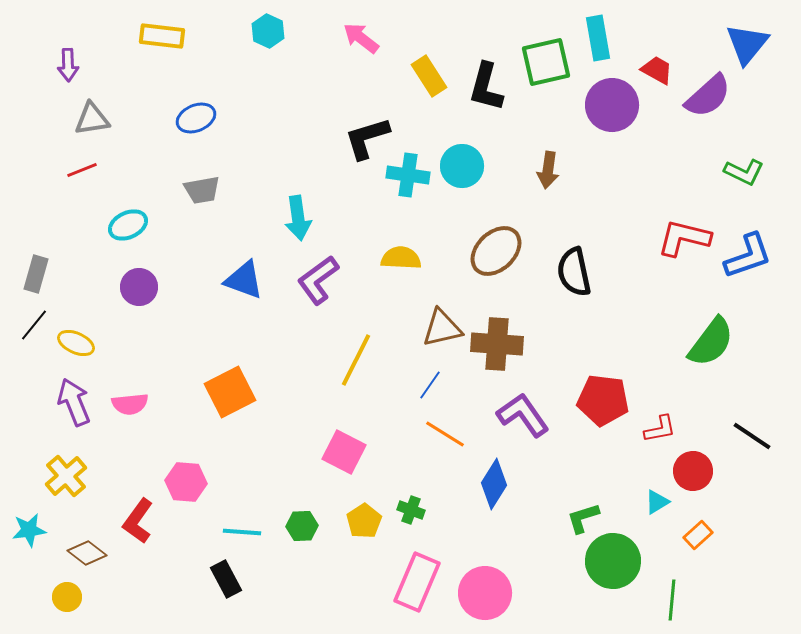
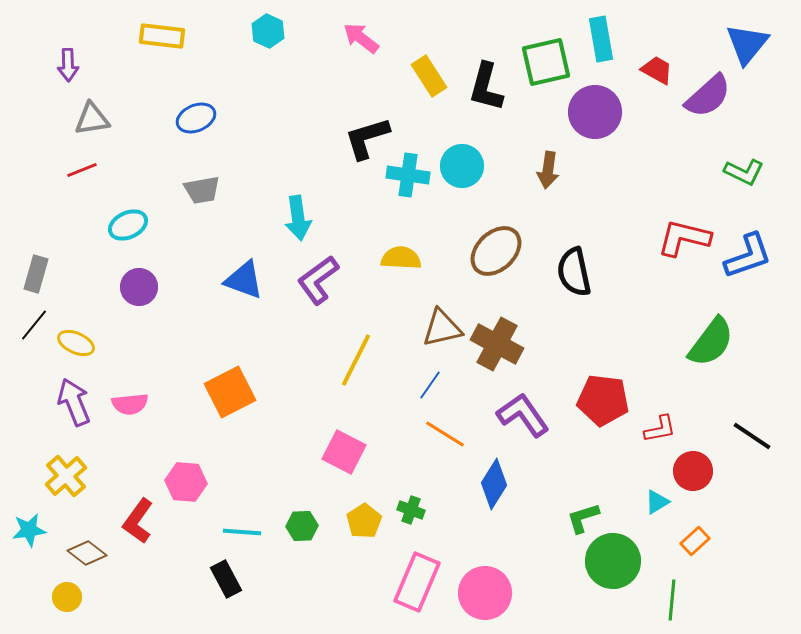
cyan rectangle at (598, 38): moved 3 px right, 1 px down
purple circle at (612, 105): moved 17 px left, 7 px down
brown cross at (497, 344): rotated 24 degrees clockwise
orange rectangle at (698, 535): moved 3 px left, 6 px down
